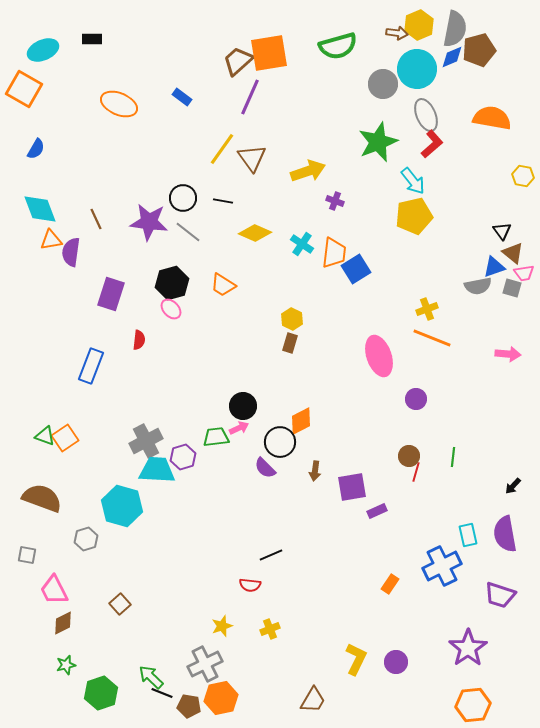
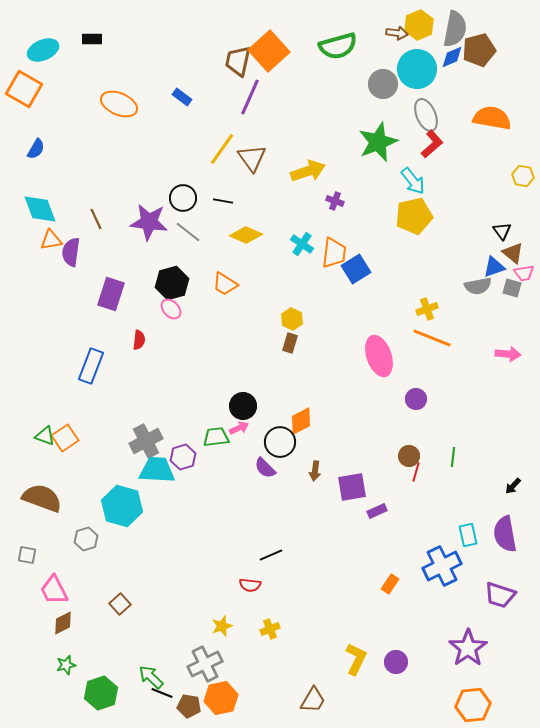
orange square at (269, 53): moved 2 px up; rotated 33 degrees counterclockwise
brown trapezoid at (238, 61): rotated 36 degrees counterclockwise
yellow diamond at (255, 233): moved 9 px left, 2 px down
orange trapezoid at (223, 285): moved 2 px right, 1 px up
